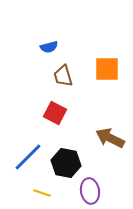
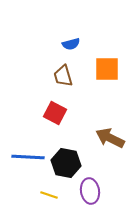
blue semicircle: moved 22 px right, 3 px up
blue line: rotated 48 degrees clockwise
yellow line: moved 7 px right, 2 px down
